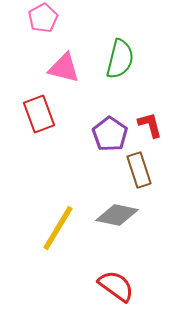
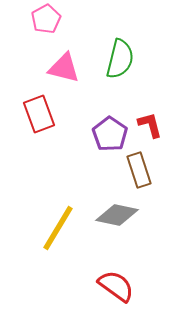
pink pentagon: moved 3 px right, 1 px down
